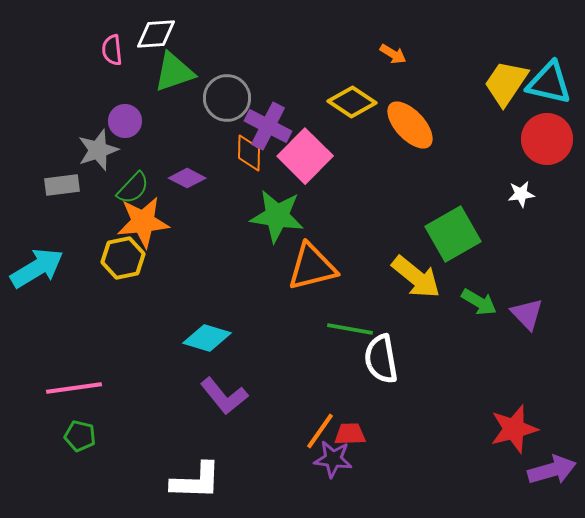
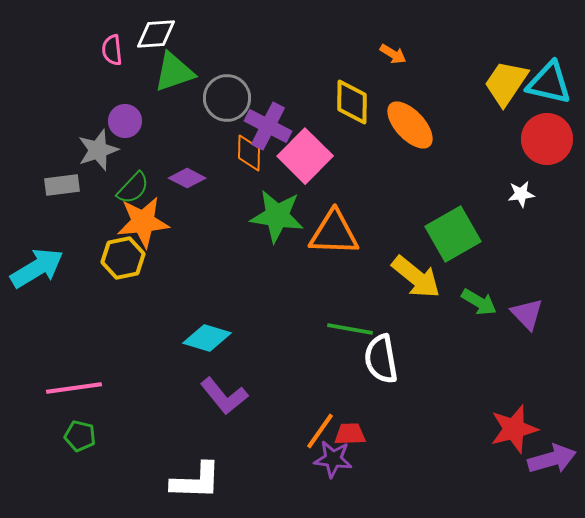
yellow diamond: rotated 57 degrees clockwise
orange triangle: moved 22 px right, 34 px up; rotated 16 degrees clockwise
purple arrow: moved 11 px up
